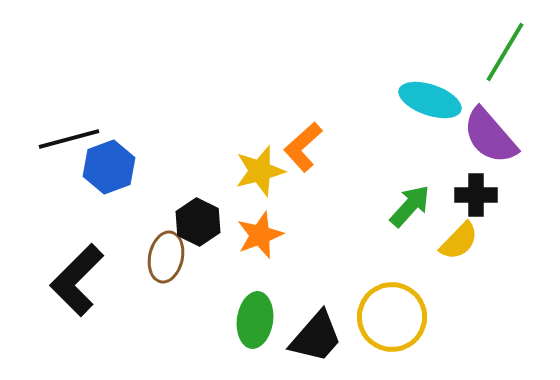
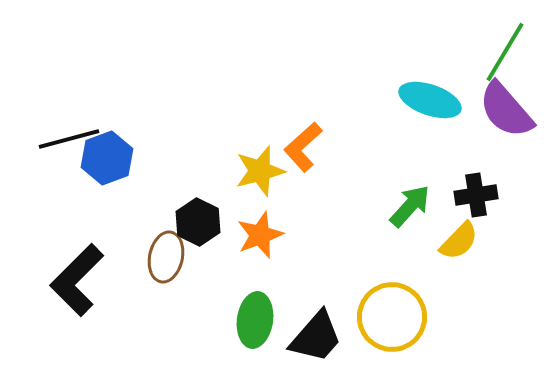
purple semicircle: moved 16 px right, 26 px up
blue hexagon: moved 2 px left, 9 px up
black cross: rotated 9 degrees counterclockwise
